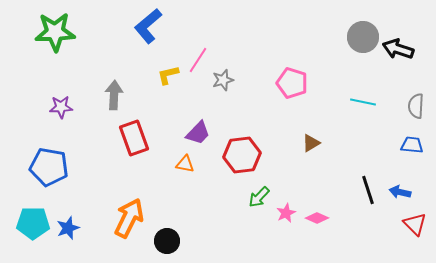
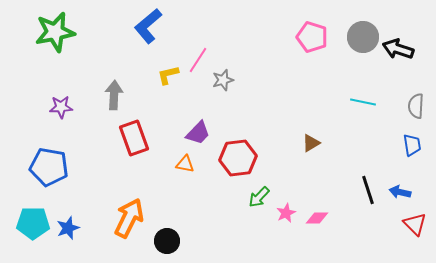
green star: rotated 9 degrees counterclockwise
pink pentagon: moved 20 px right, 46 px up
blue trapezoid: rotated 75 degrees clockwise
red hexagon: moved 4 px left, 3 px down
pink diamond: rotated 25 degrees counterclockwise
